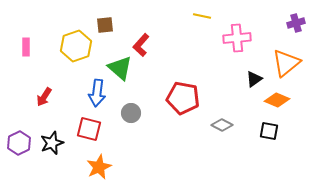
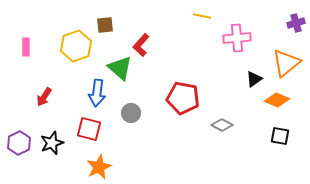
black square: moved 11 px right, 5 px down
